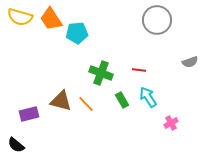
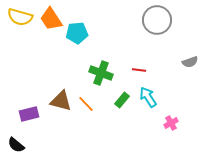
green rectangle: rotated 70 degrees clockwise
